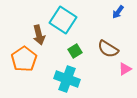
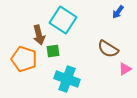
green square: moved 22 px left; rotated 24 degrees clockwise
orange pentagon: rotated 20 degrees counterclockwise
